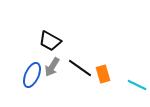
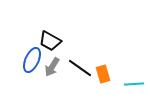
blue ellipse: moved 15 px up
cyan line: moved 3 px left, 1 px up; rotated 30 degrees counterclockwise
